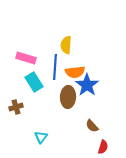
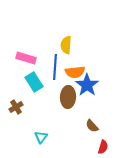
brown cross: rotated 16 degrees counterclockwise
